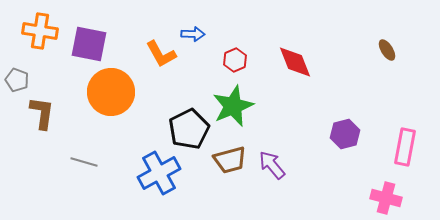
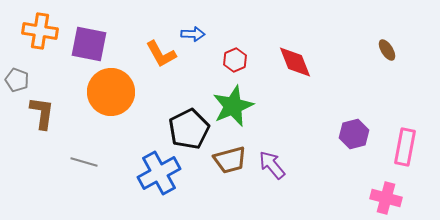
purple hexagon: moved 9 px right
